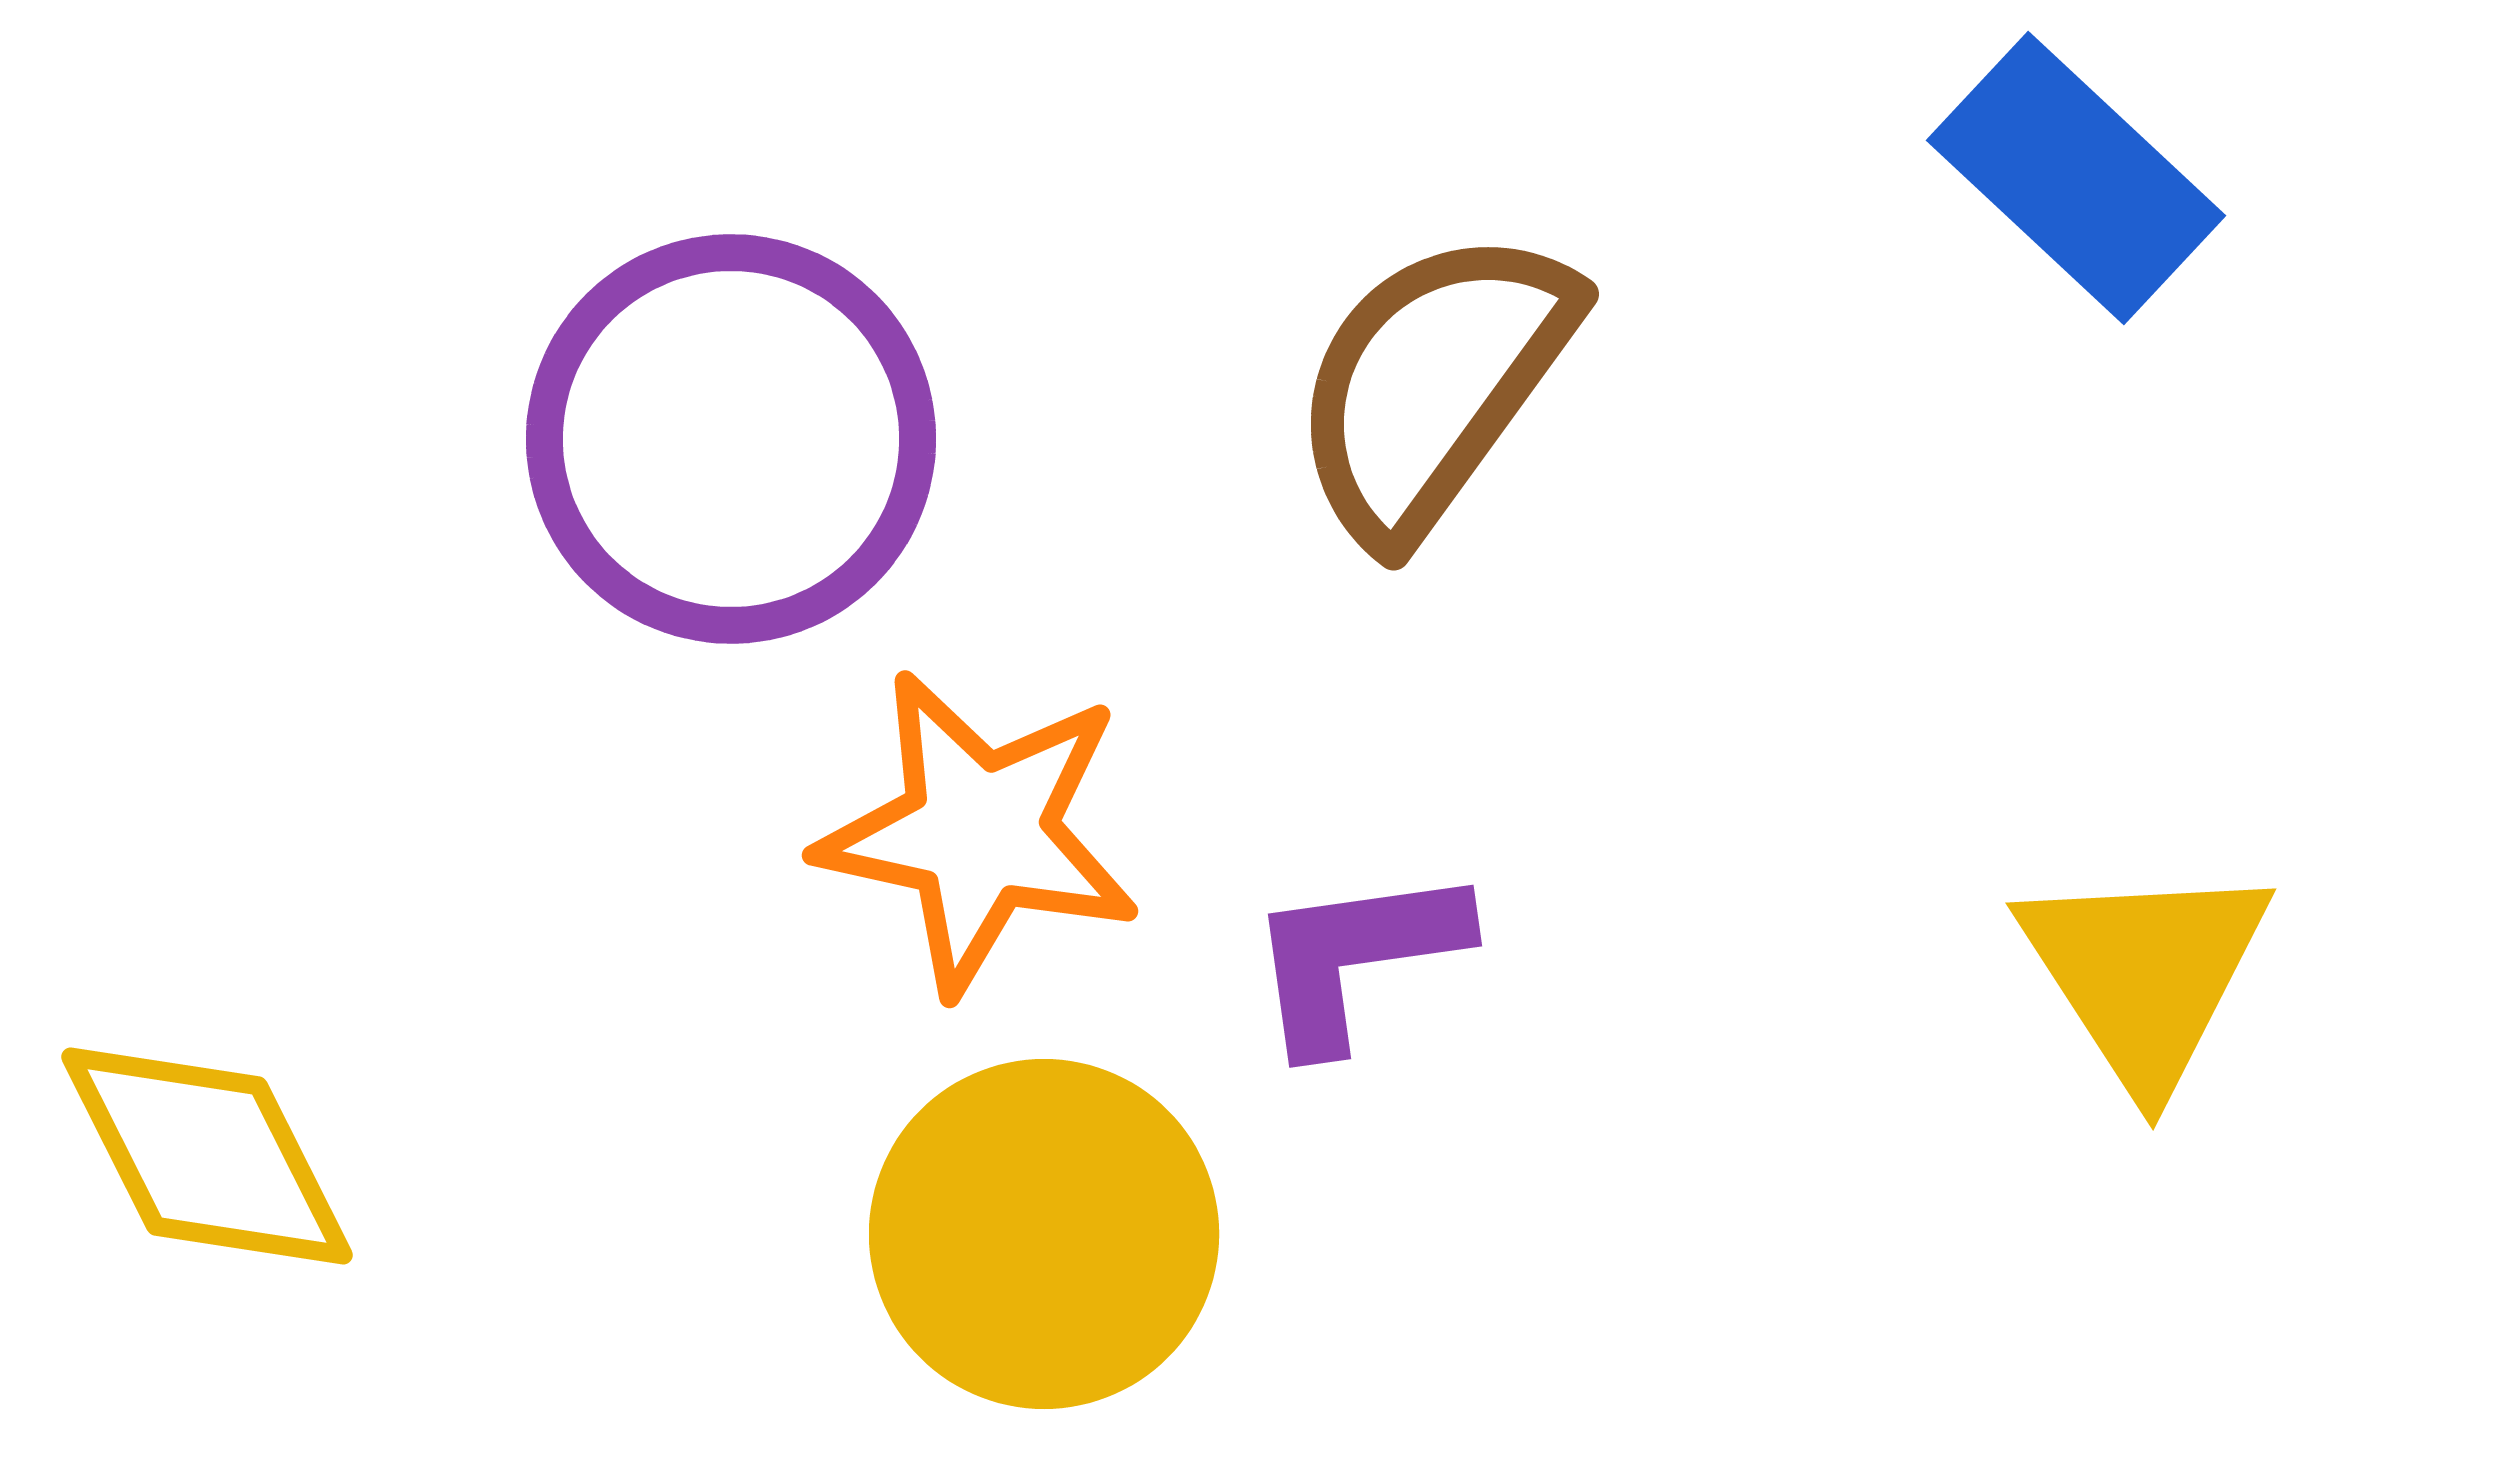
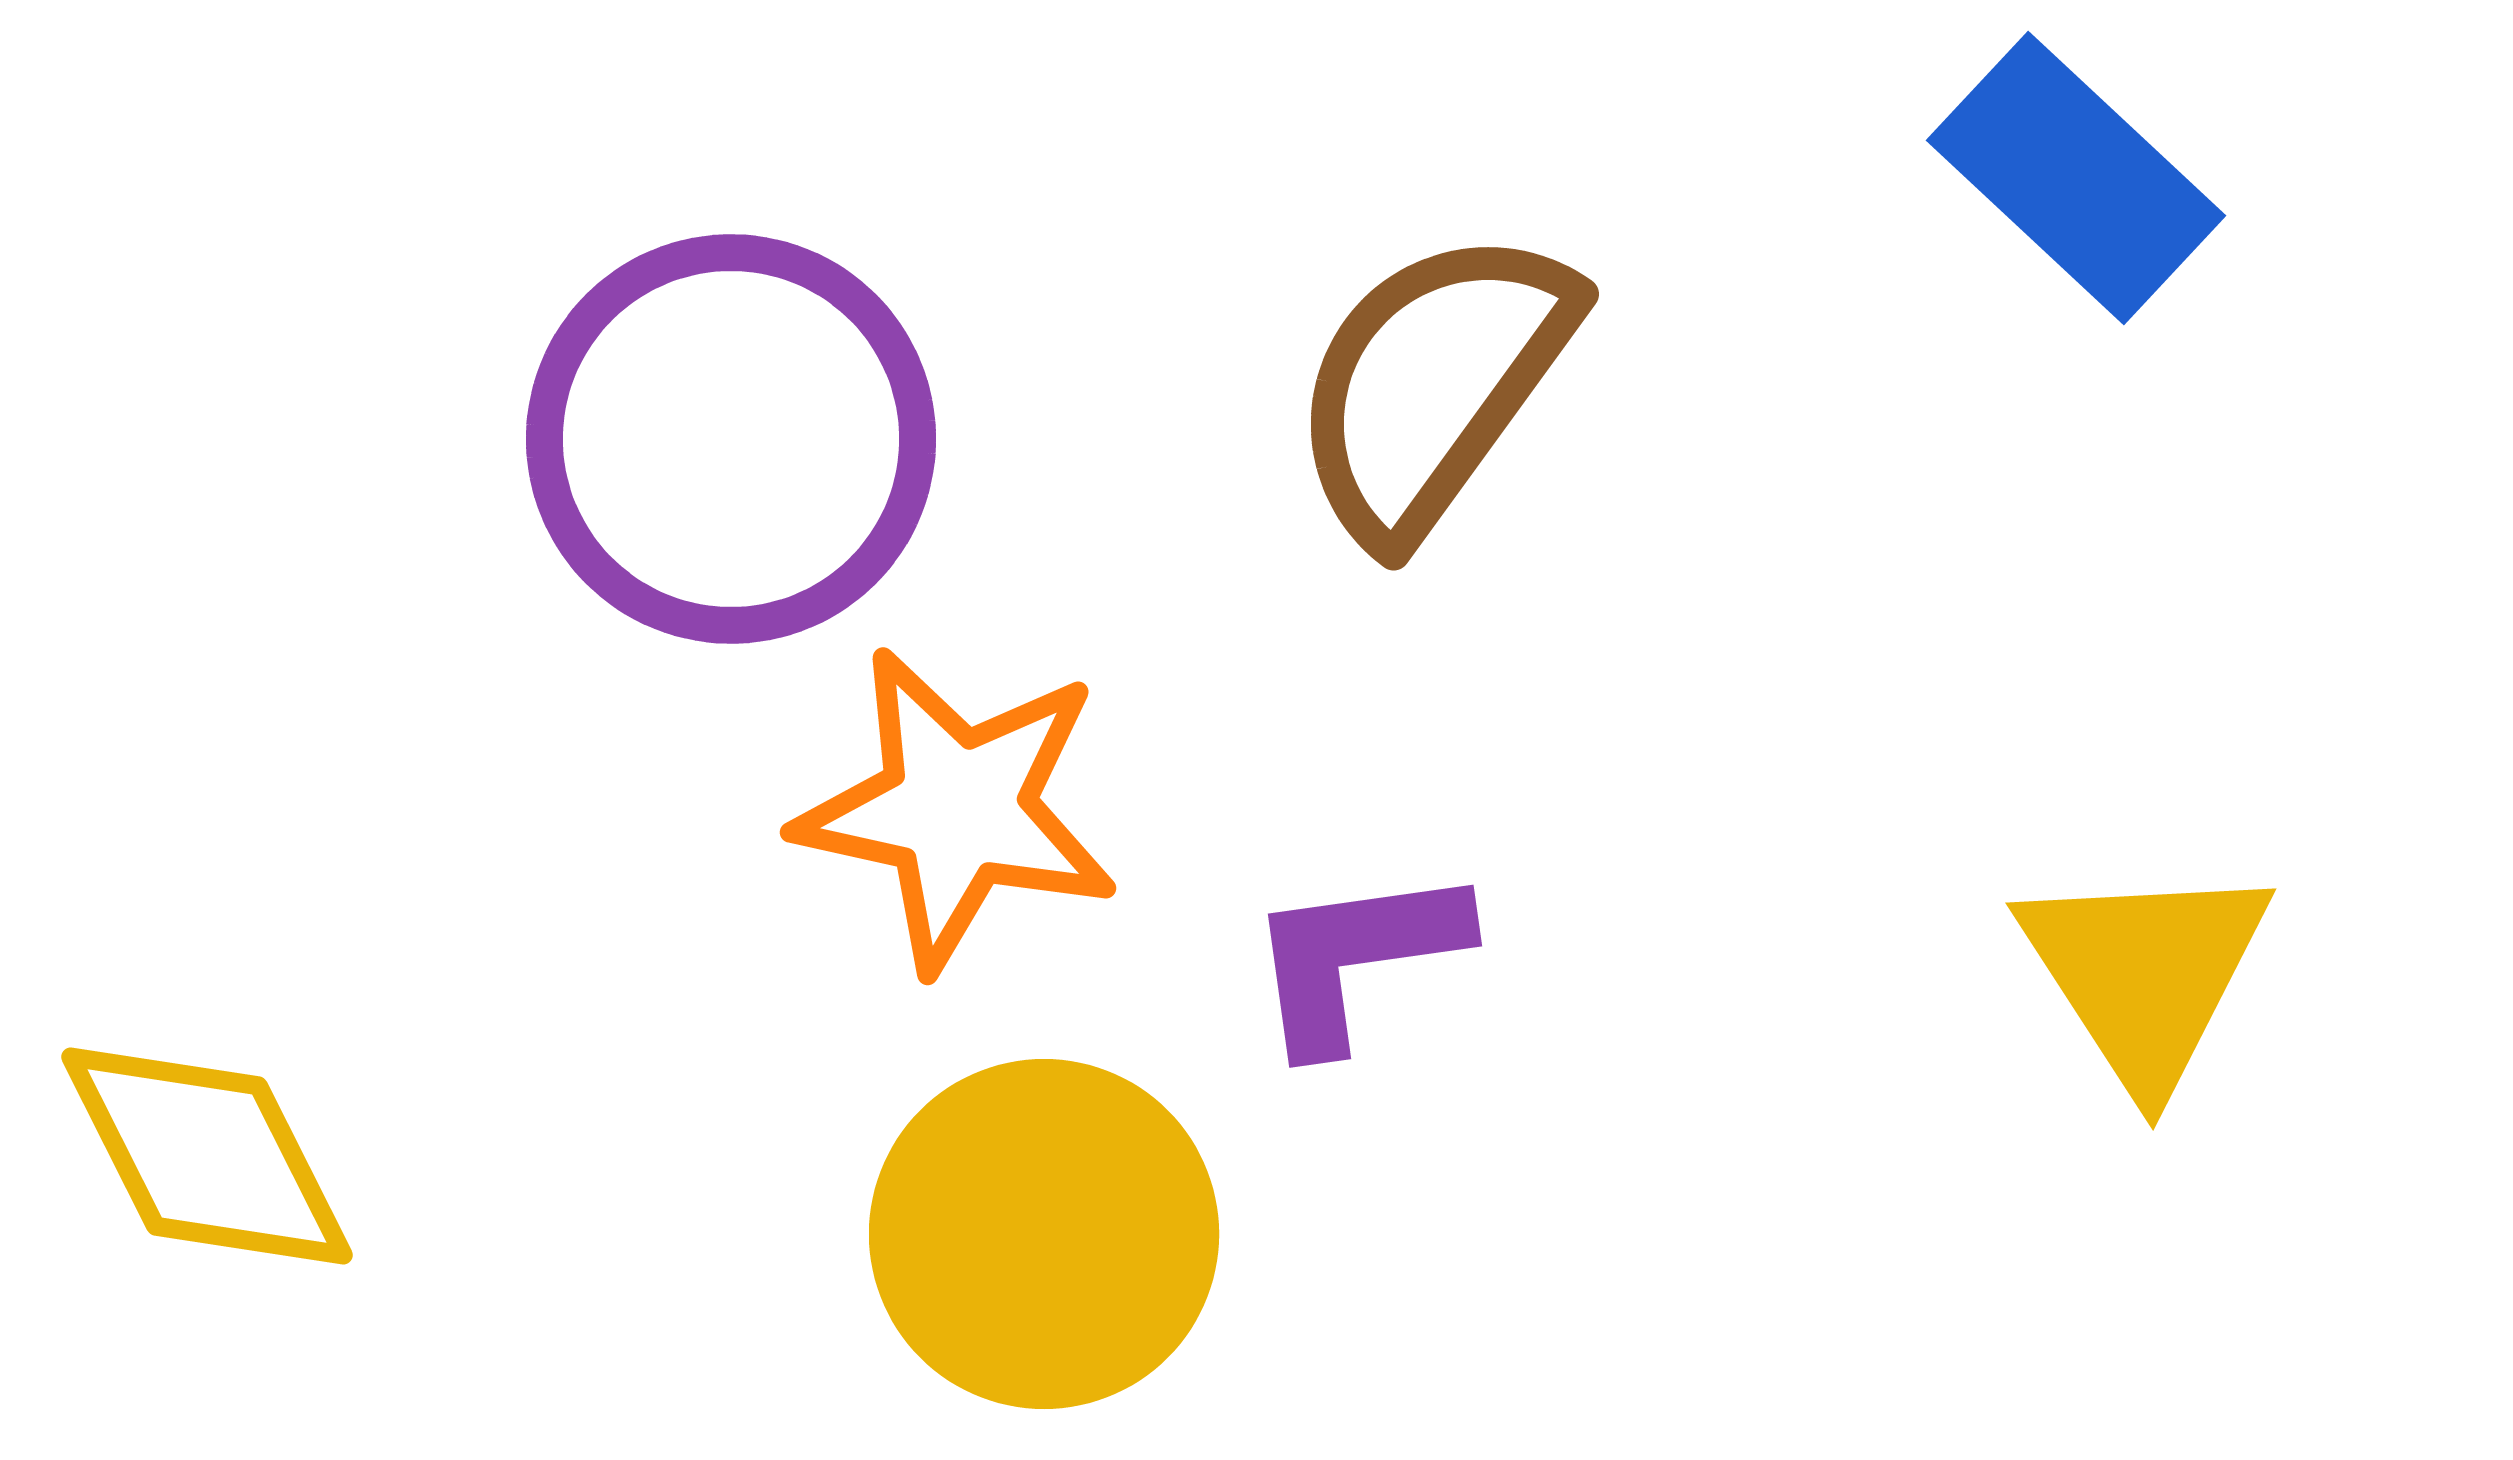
orange star: moved 22 px left, 23 px up
